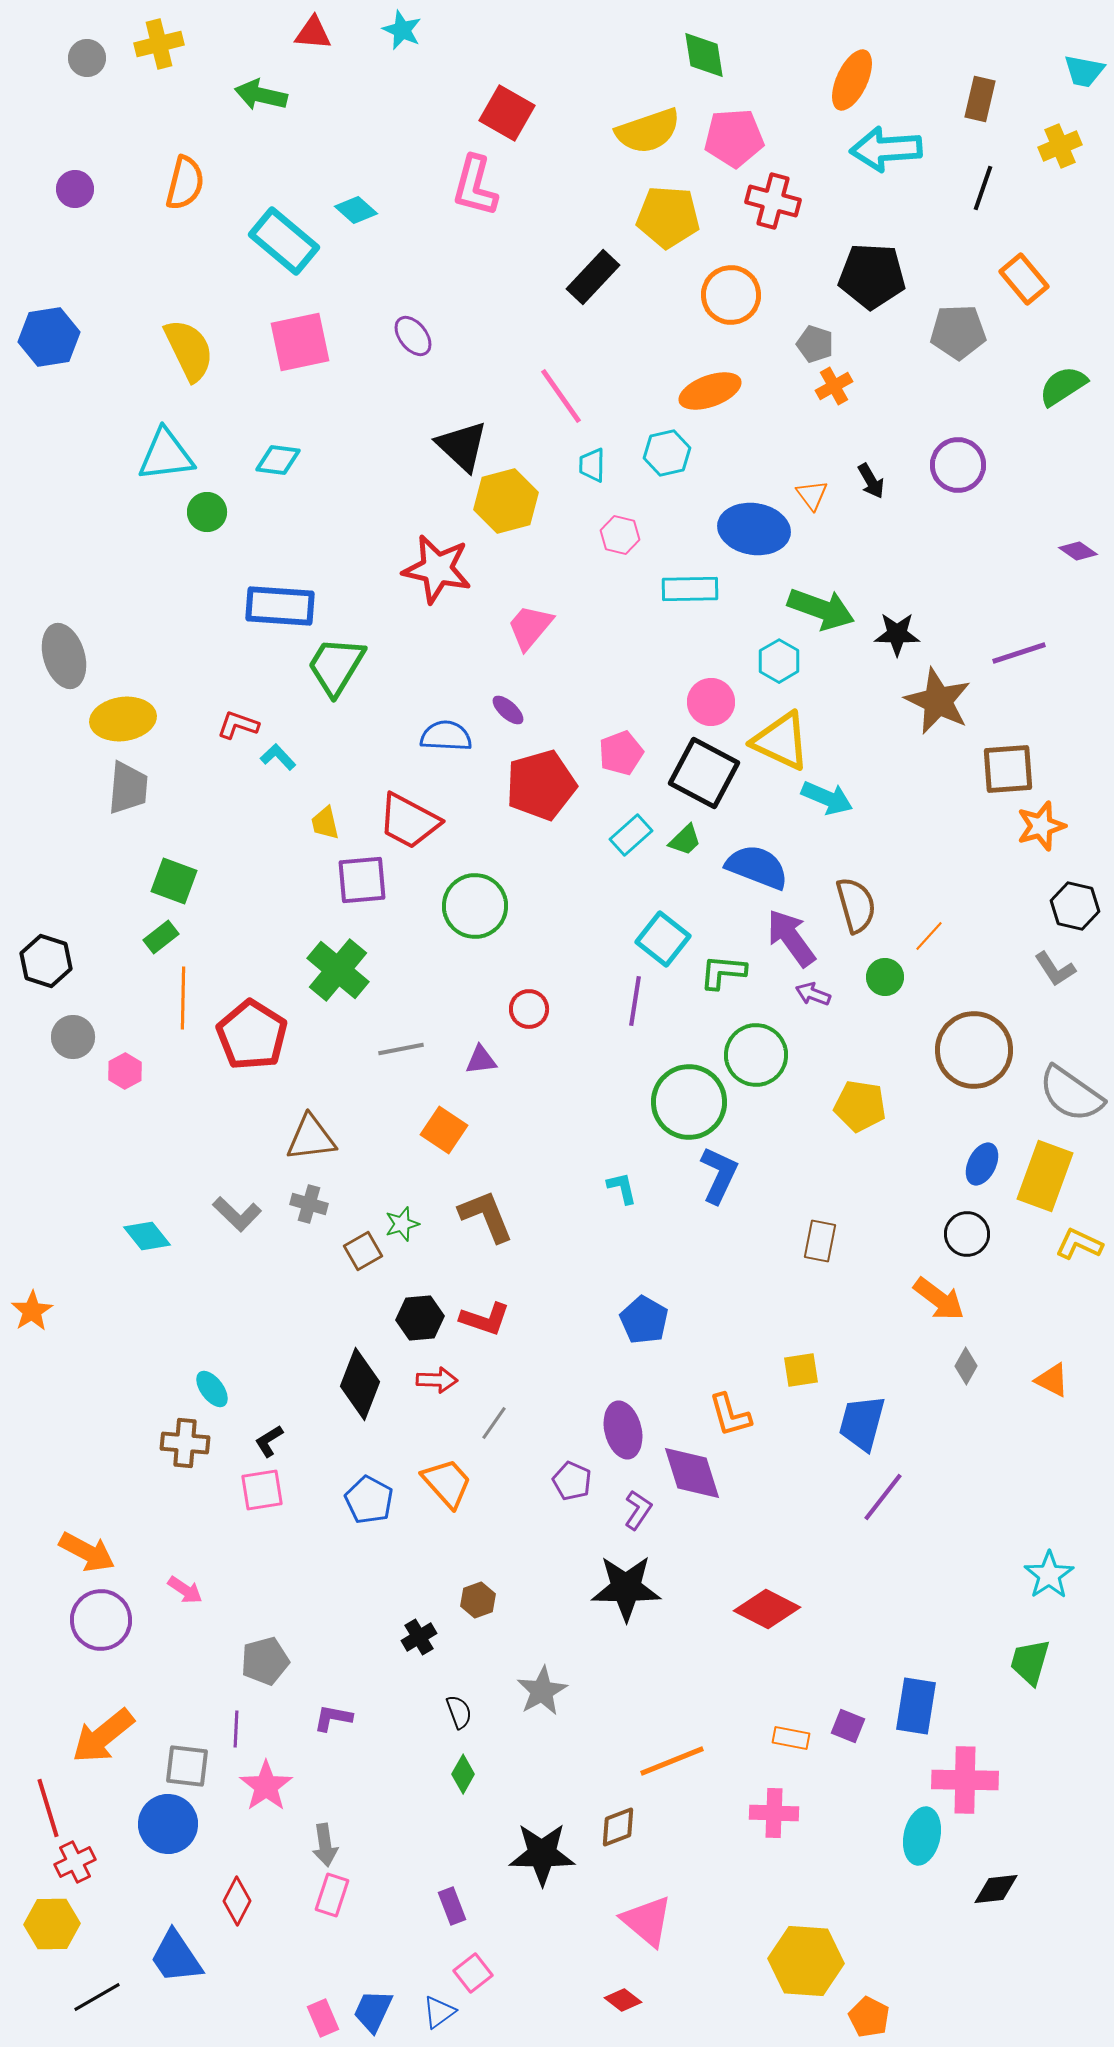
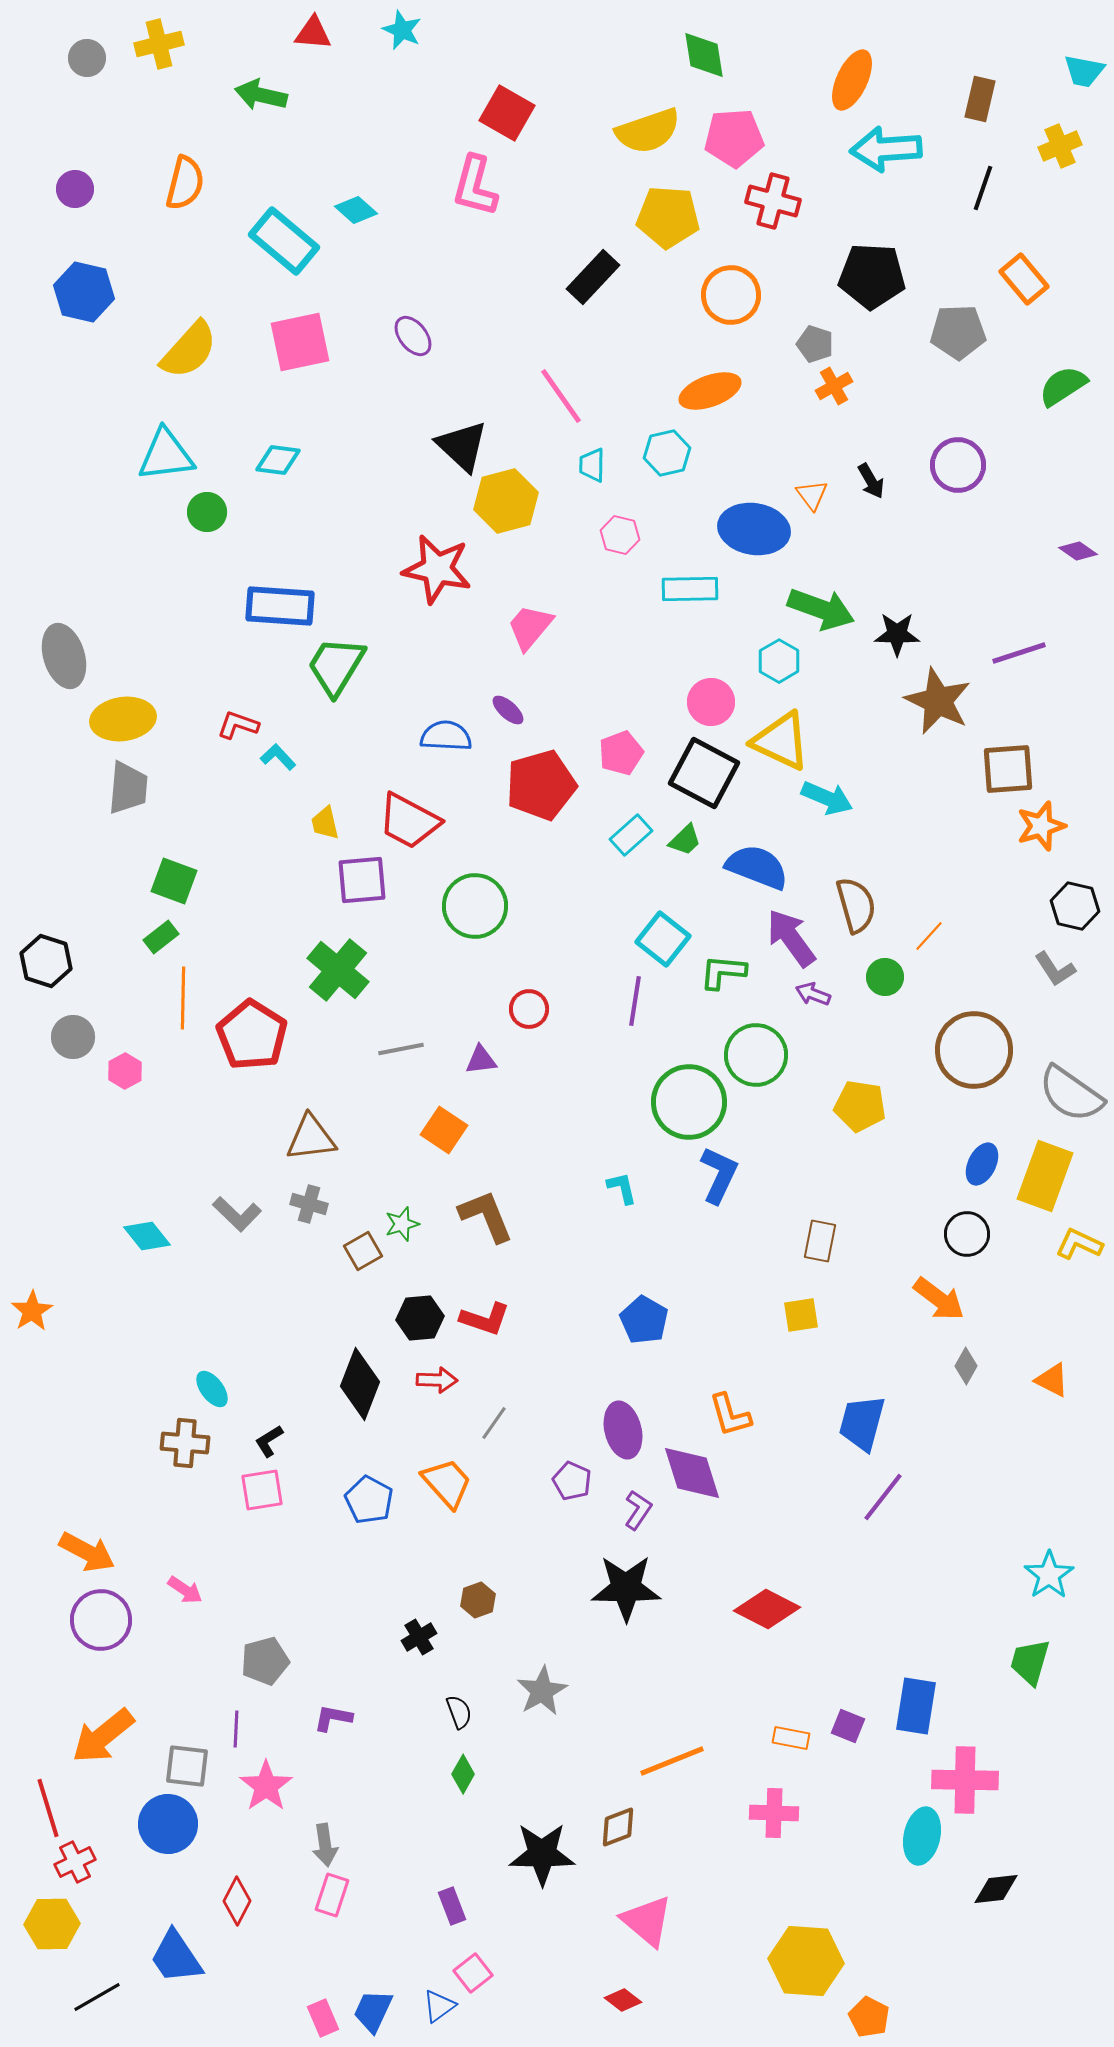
blue hexagon at (49, 337): moved 35 px right, 45 px up; rotated 22 degrees clockwise
yellow semicircle at (189, 350): rotated 68 degrees clockwise
yellow square at (801, 1370): moved 55 px up
blue triangle at (439, 2012): moved 6 px up
